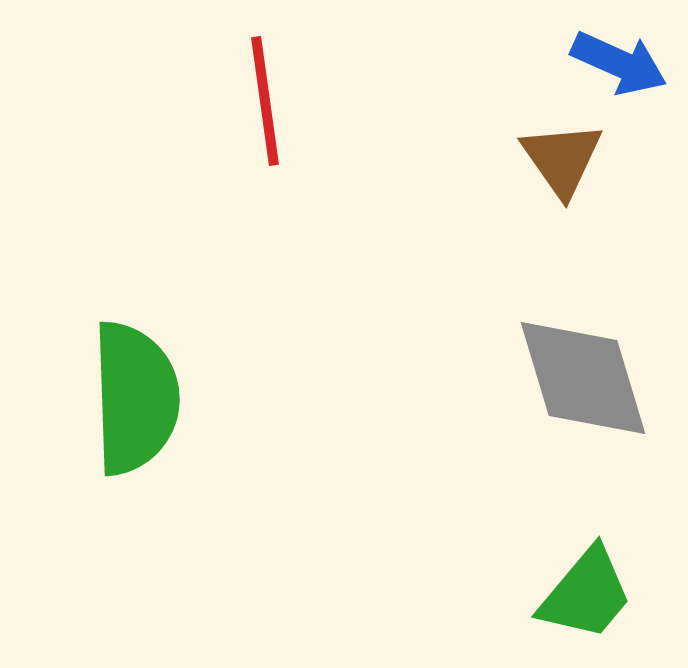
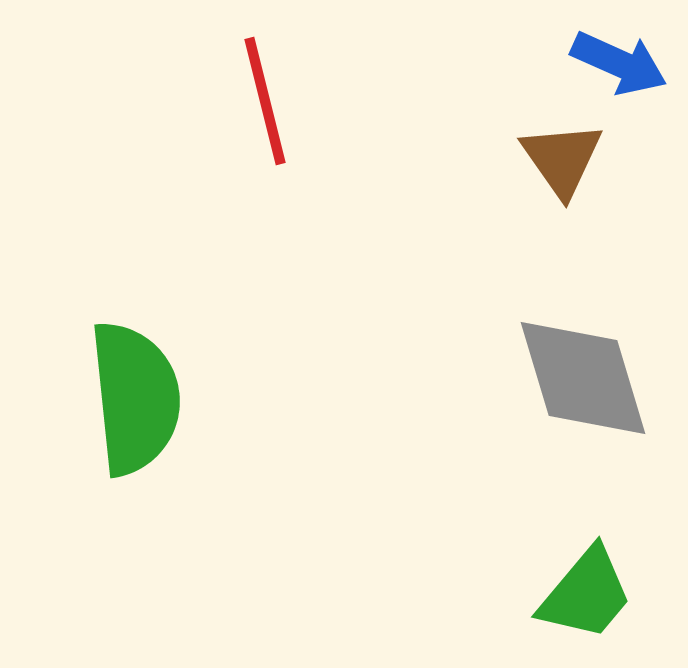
red line: rotated 6 degrees counterclockwise
green semicircle: rotated 4 degrees counterclockwise
